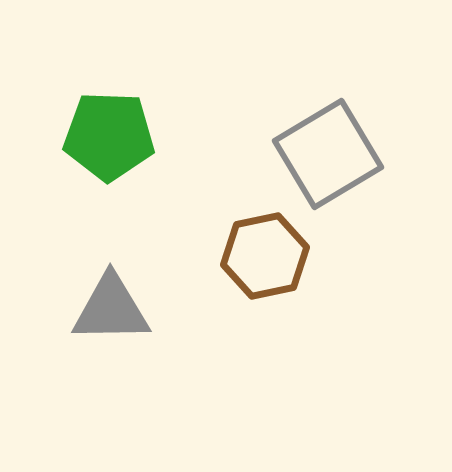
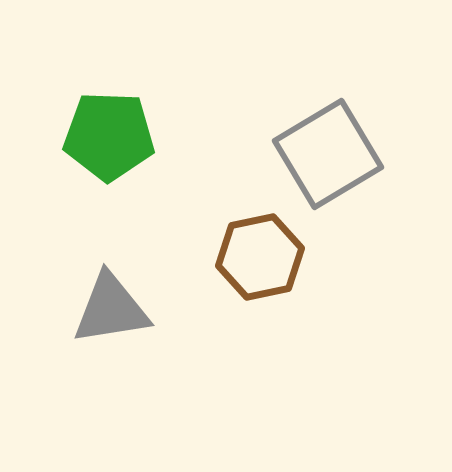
brown hexagon: moved 5 px left, 1 px down
gray triangle: rotated 8 degrees counterclockwise
